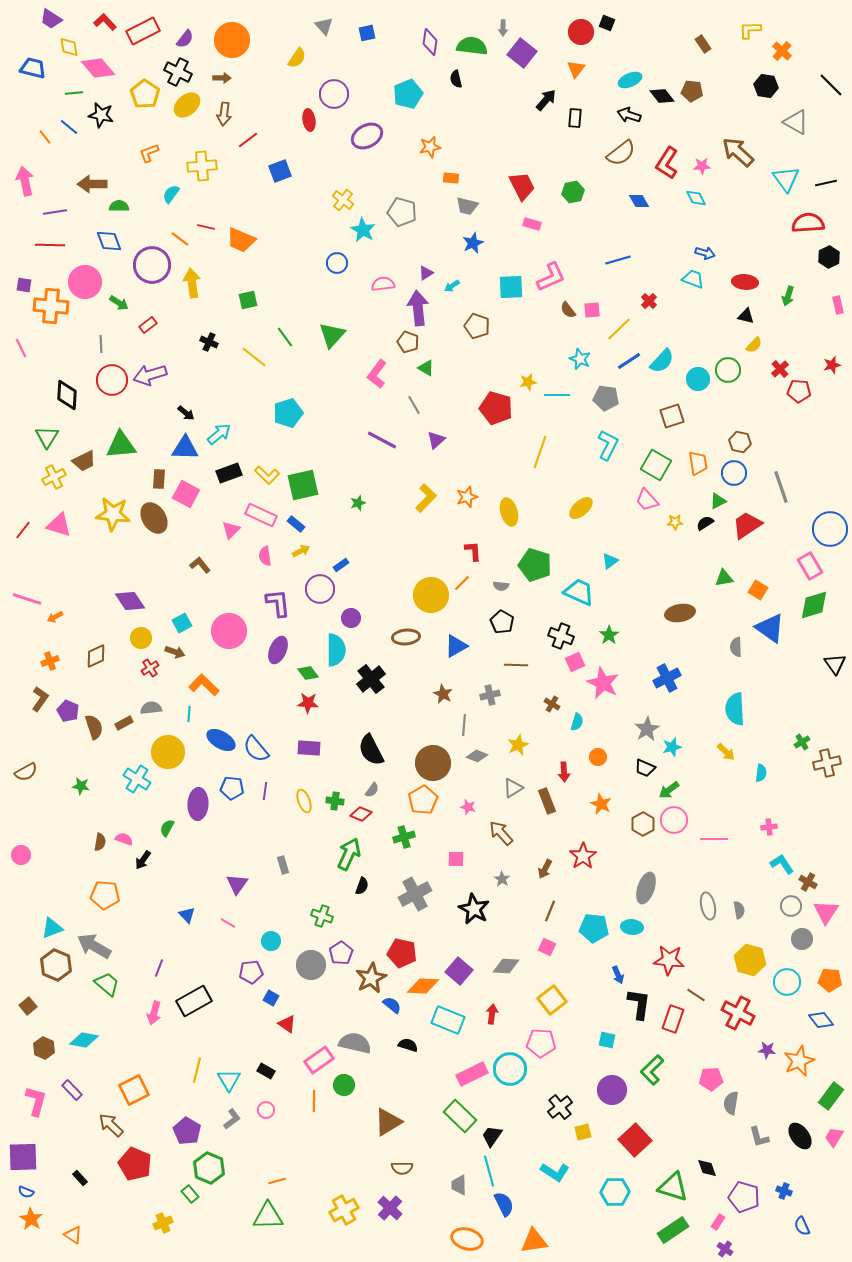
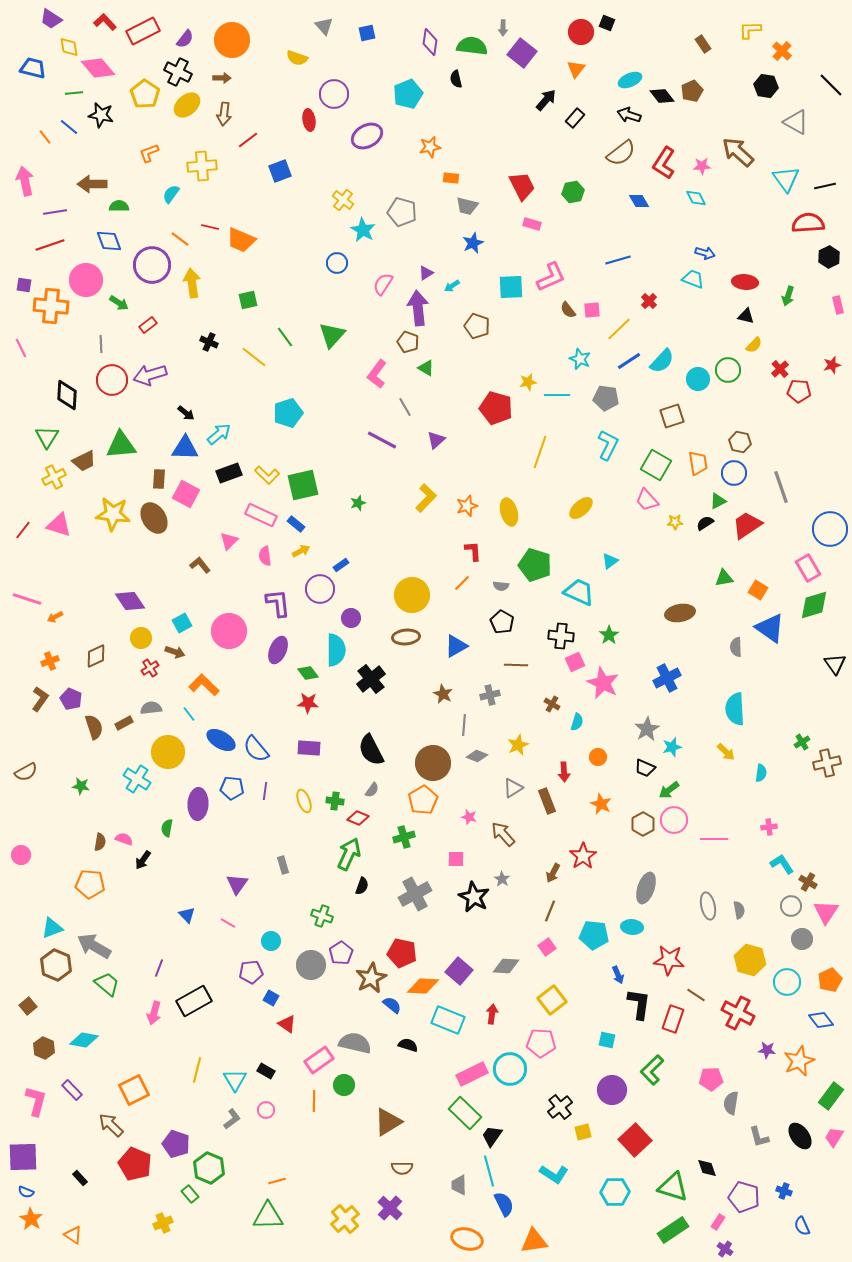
yellow semicircle at (297, 58): rotated 75 degrees clockwise
brown pentagon at (692, 91): rotated 30 degrees counterclockwise
black rectangle at (575, 118): rotated 36 degrees clockwise
red L-shape at (667, 163): moved 3 px left
black line at (826, 183): moved 1 px left, 3 px down
red line at (206, 227): moved 4 px right
red line at (50, 245): rotated 20 degrees counterclockwise
pink circle at (85, 282): moved 1 px right, 2 px up
pink semicircle at (383, 284): rotated 50 degrees counterclockwise
gray line at (414, 405): moved 9 px left, 2 px down
orange star at (467, 497): moved 9 px down
pink triangle at (231, 530): moved 2 px left, 11 px down
pink rectangle at (810, 566): moved 2 px left, 2 px down
yellow circle at (431, 595): moved 19 px left
black cross at (561, 636): rotated 15 degrees counterclockwise
purple pentagon at (68, 711): moved 3 px right, 12 px up
cyan line at (189, 714): rotated 42 degrees counterclockwise
pink star at (468, 807): moved 1 px right, 10 px down
red diamond at (361, 814): moved 3 px left, 4 px down
green semicircle at (167, 828): rotated 18 degrees counterclockwise
brown arrow at (501, 833): moved 2 px right, 1 px down
brown arrow at (545, 869): moved 8 px right, 4 px down
orange pentagon at (105, 895): moved 15 px left, 11 px up
black star at (474, 909): moved 12 px up
cyan pentagon at (594, 928): moved 7 px down
pink square at (547, 947): rotated 30 degrees clockwise
orange pentagon at (830, 980): rotated 30 degrees counterclockwise
cyan triangle at (229, 1080): moved 6 px right
green rectangle at (460, 1116): moved 5 px right, 3 px up
purple pentagon at (187, 1131): moved 11 px left, 13 px down; rotated 12 degrees counterclockwise
cyan L-shape at (555, 1172): moved 1 px left, 2 px down
yellow cross at (344, 1210): moved 1 px right, 9 px down; rotated 12 degrees counterclockwise
